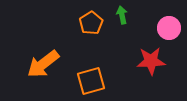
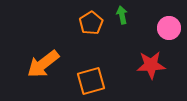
red star: moved 4 px down
